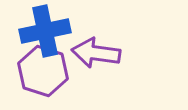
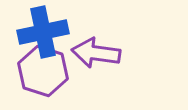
blue cross: moved 2 px left, 1 px down
